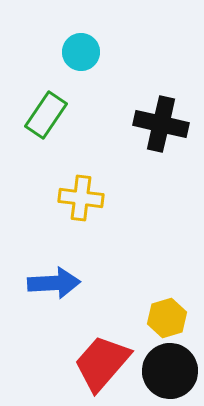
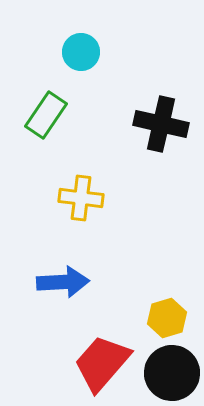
blue arrow: moved 9 px right, 1 px up
black circle: moved 2 px right, 2 px down
